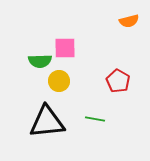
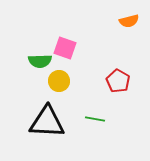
pink square: rotated 20 degrees clockwise
black triangle: rotated 9 degrees clockwise
